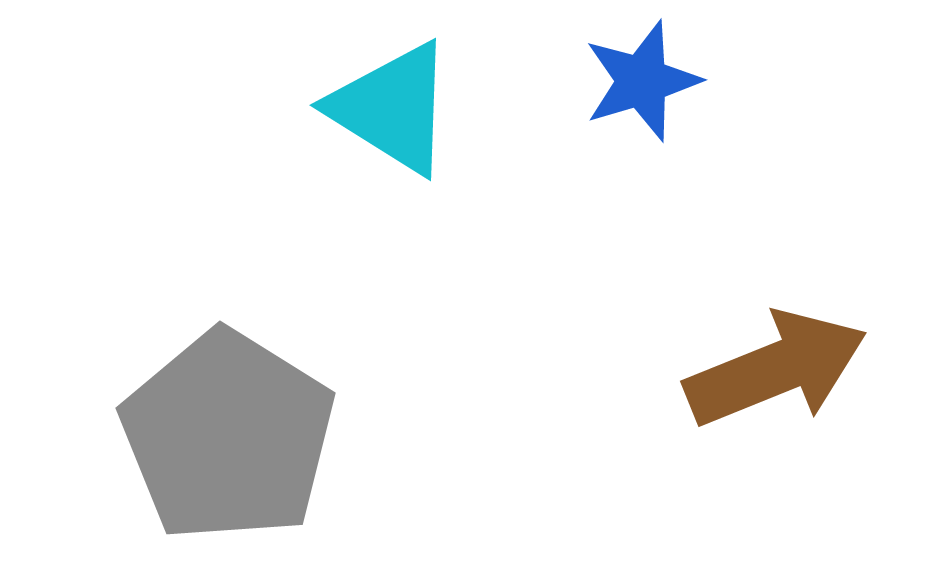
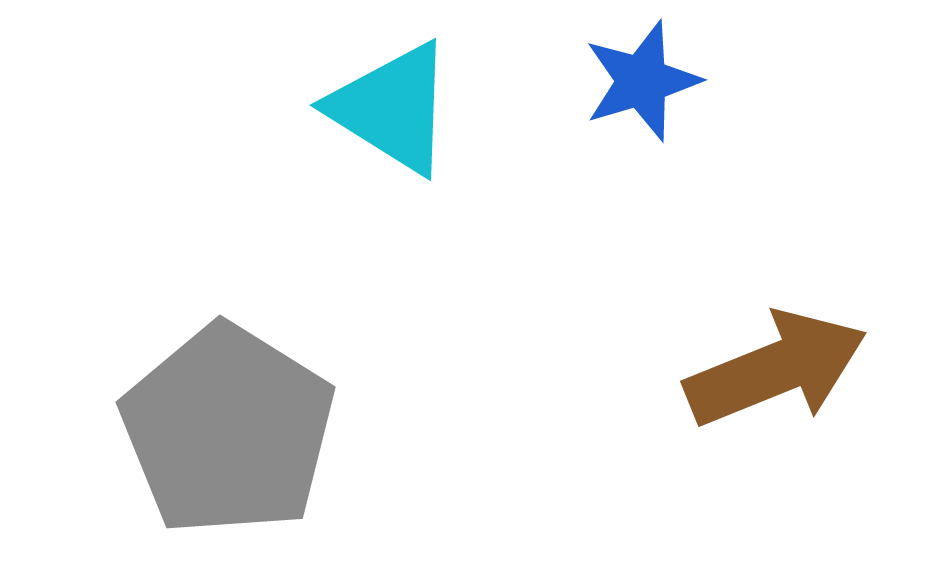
gray pentagon: moved 6 px up
